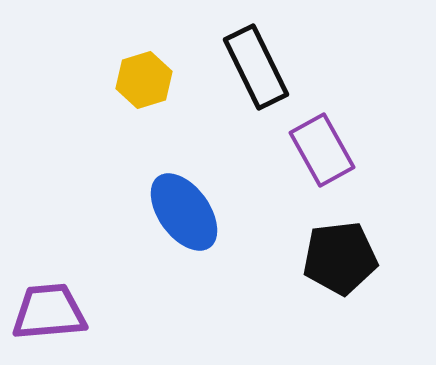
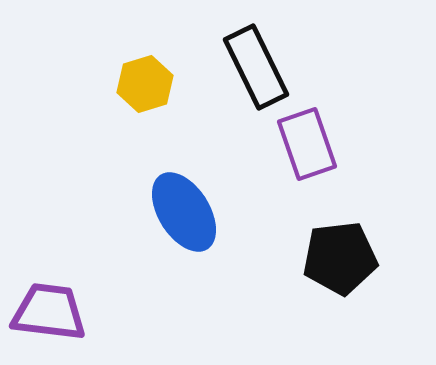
yellow hexagon: moved 1 px right, 4 px down
purple rectangle: moved 15 px left, 6 px up; rotated 10 degrees clockwise
blue ellipse: rotated 4 degrees clockwise
purple trapezoid: rotated 12 degrees clockwise
